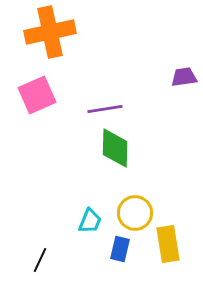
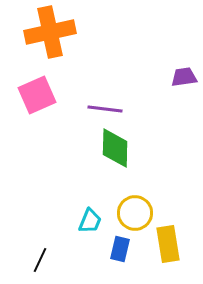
purple line: rotated 16 degrees clockwise
